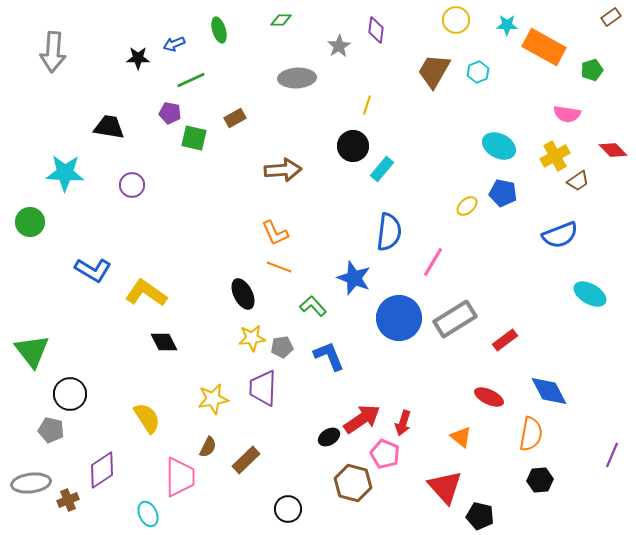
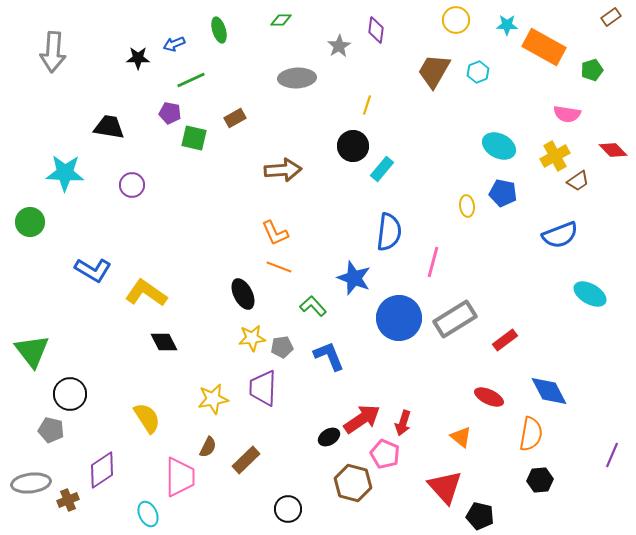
yellow ellipse at (467, 206): rotated 55 degrees counterclockwise
pink line at (433, 262): rotated 16 degrees counterclockwise
